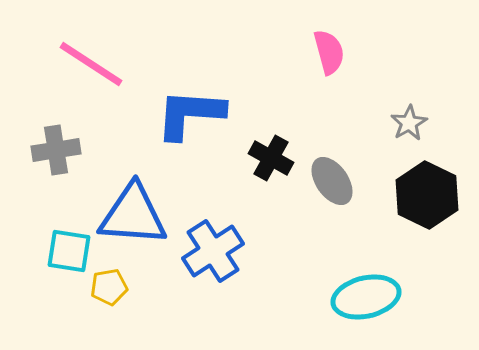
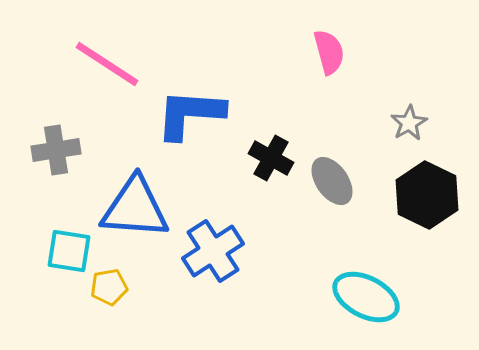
pink line: moved 16 px right
blue triangle: moved 2 px right, 7 px up
cyan ellipse: rotated 40 degrees clockwise
